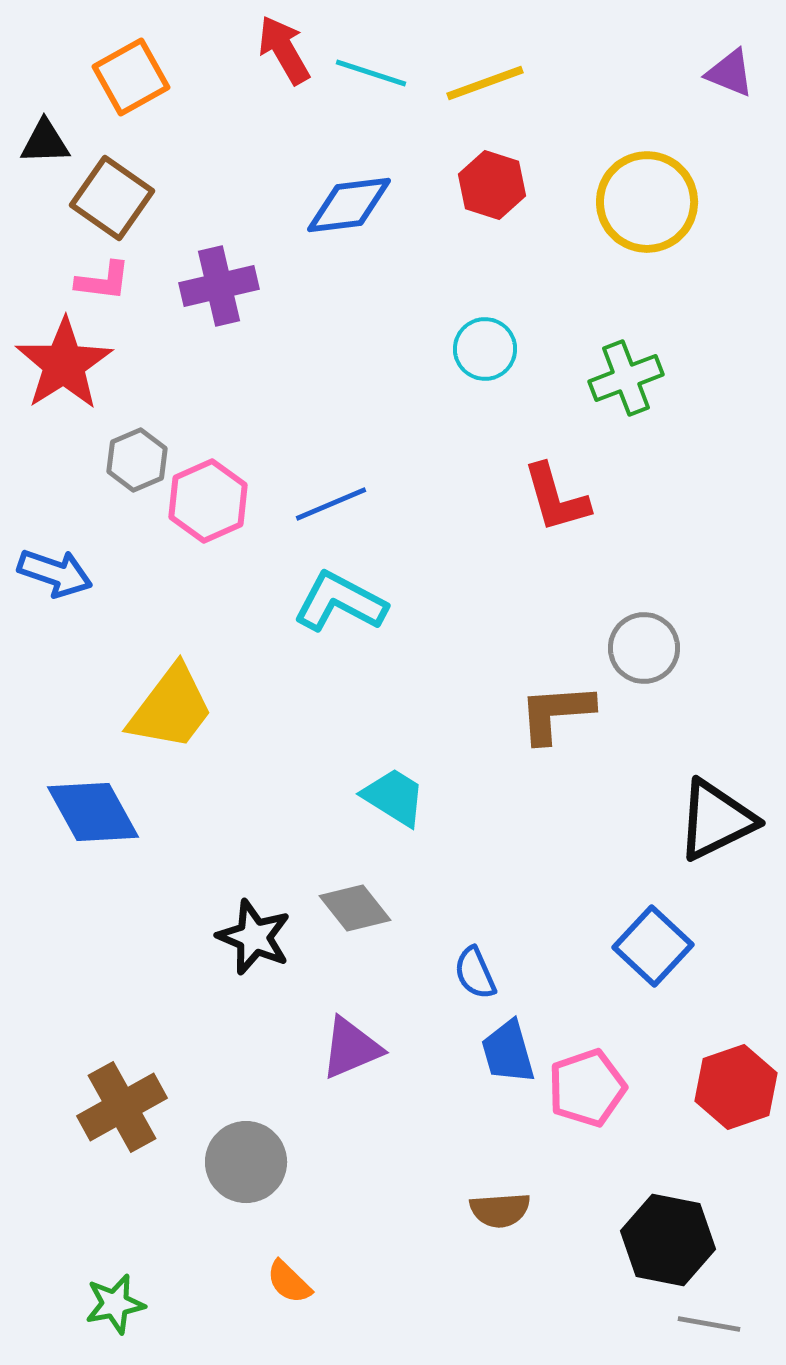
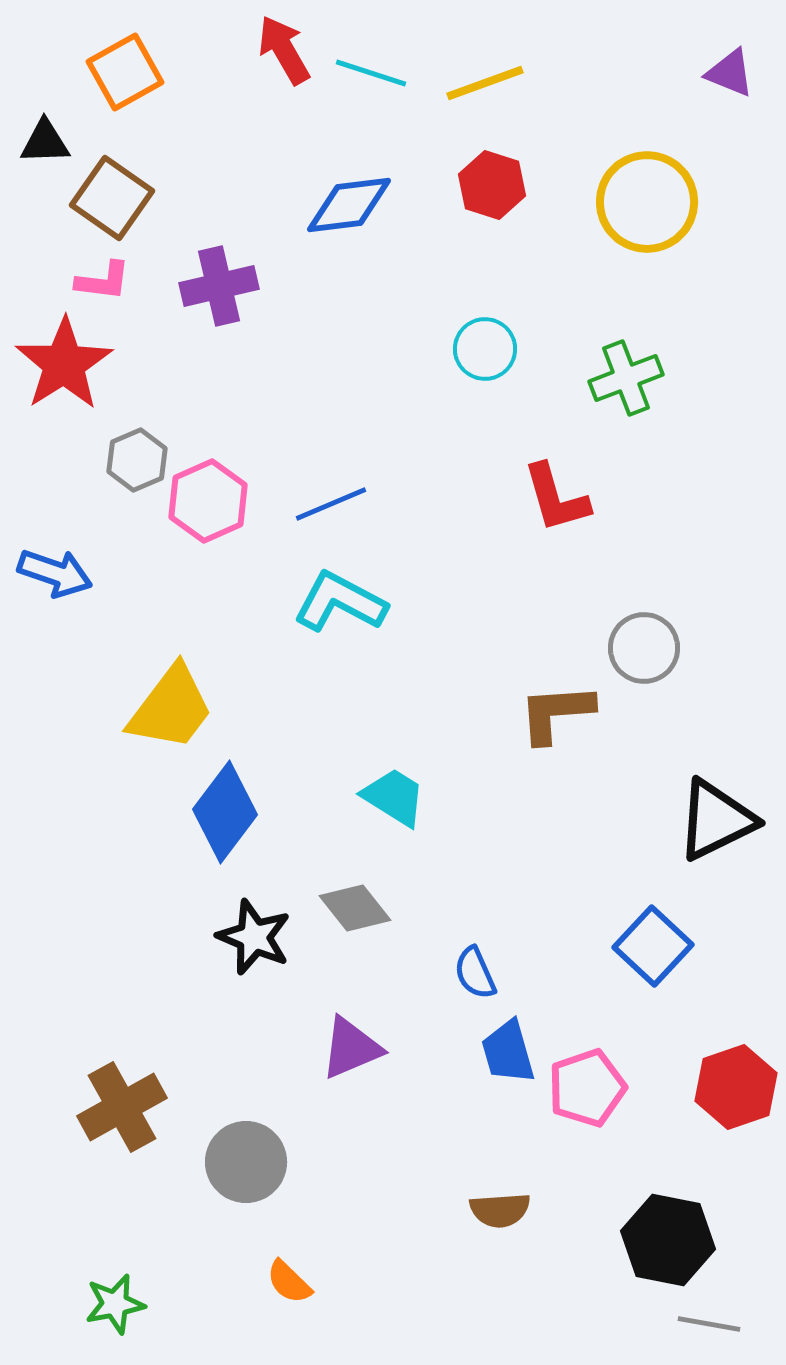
orange square at (131, 77): moved 6 px left, 5 px up
blue diamond at (93, 812): moved 132 px right; rotated 66 degrees clockwise
